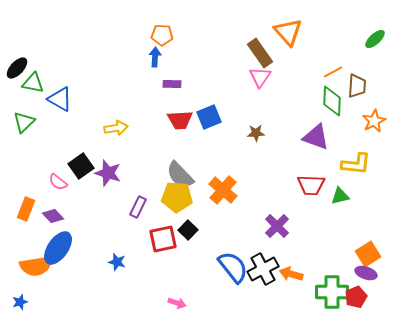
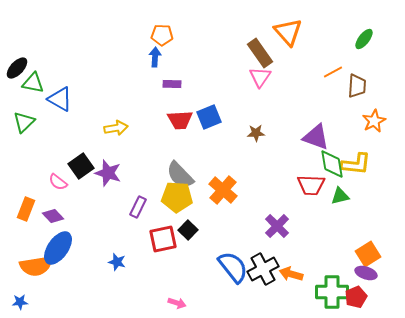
green ellipse at (375, 39): moved 11 px left; rotated 10 degrees counterclockwise
green diamond at (332, 101): moved 63 px down; rotated 12 degrees counterclockwise
blue star at (20, 302): rotated 14 degrees clockwise
